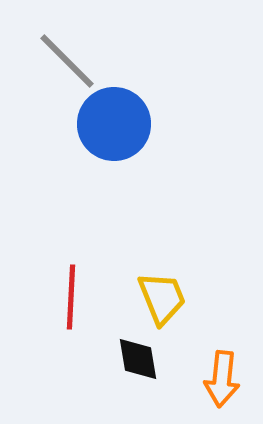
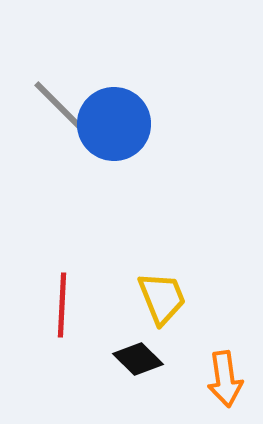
gray line: moved 6 px left, 47 px down
red line: moved 9 px left, 8 px down
black diamond: rotated 36 degrees counterclockwise
orange arrow: moved 3 px right; rotated 14 degrees counterclockwise
